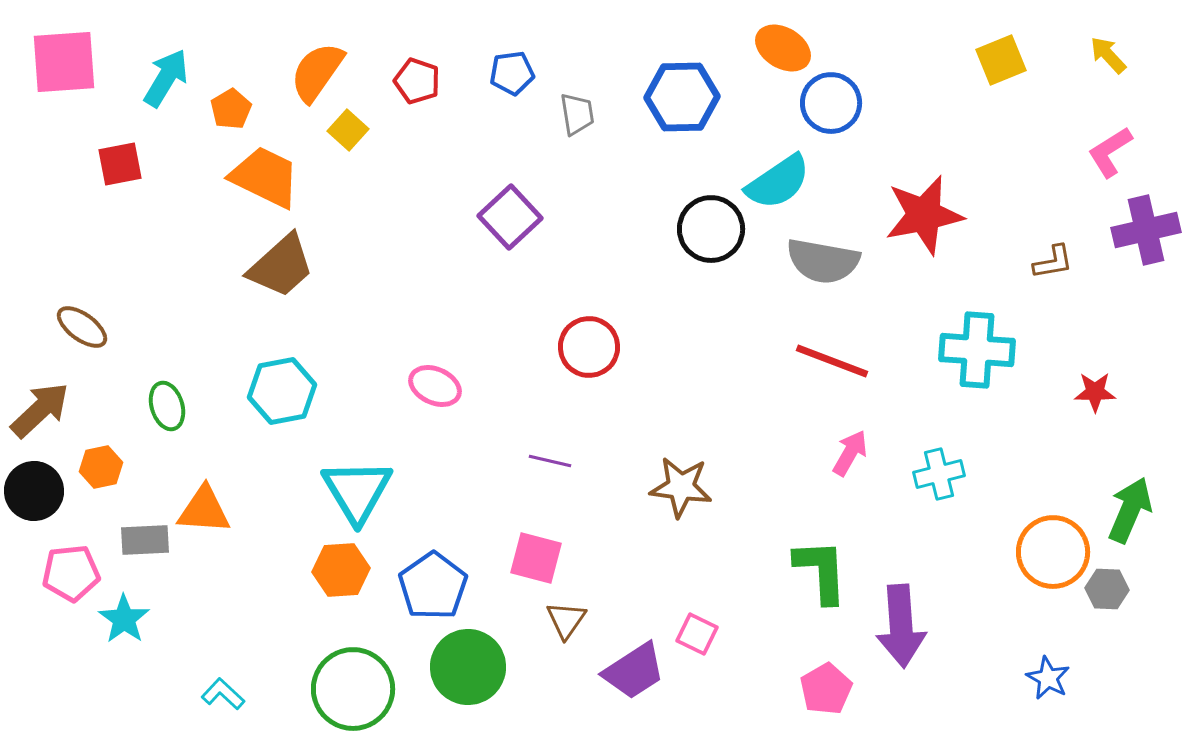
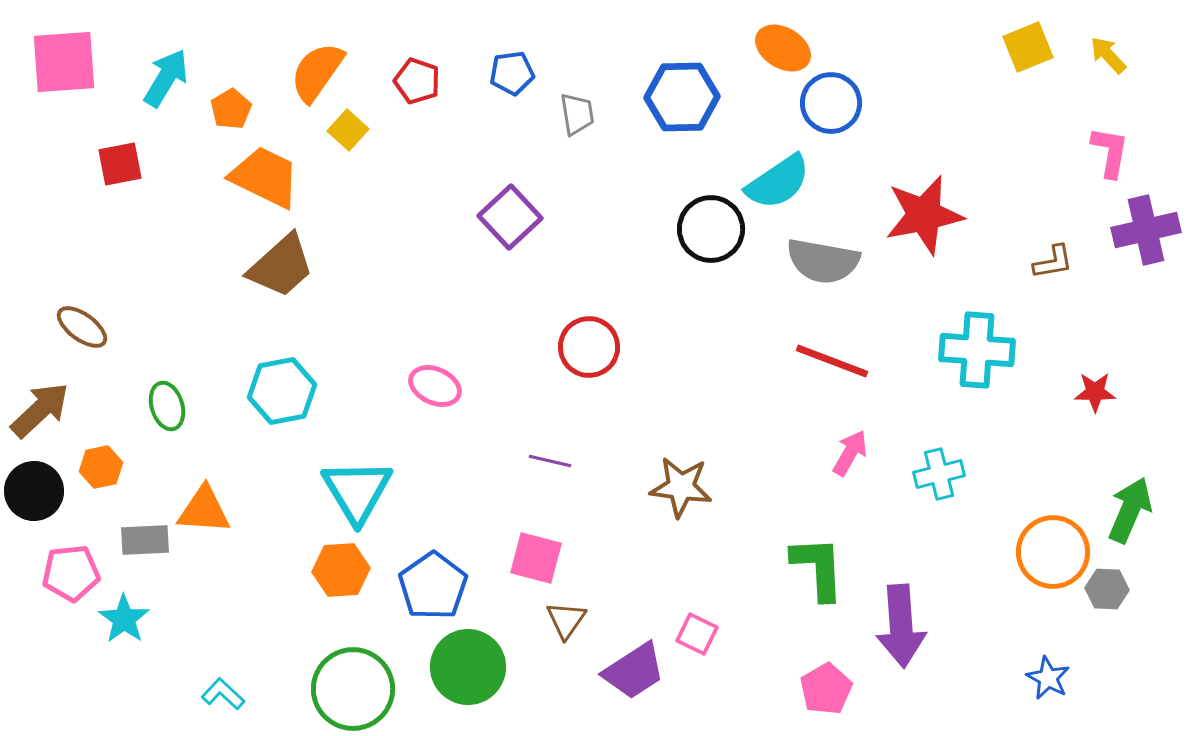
yellow square at (1001, 60): moved 27 px right, 13 px up
pink L-shape at (1110, 152): rotated 132 degrees clockwise
green L-shape at (821, 571): moved 3 px left, 3 px up
